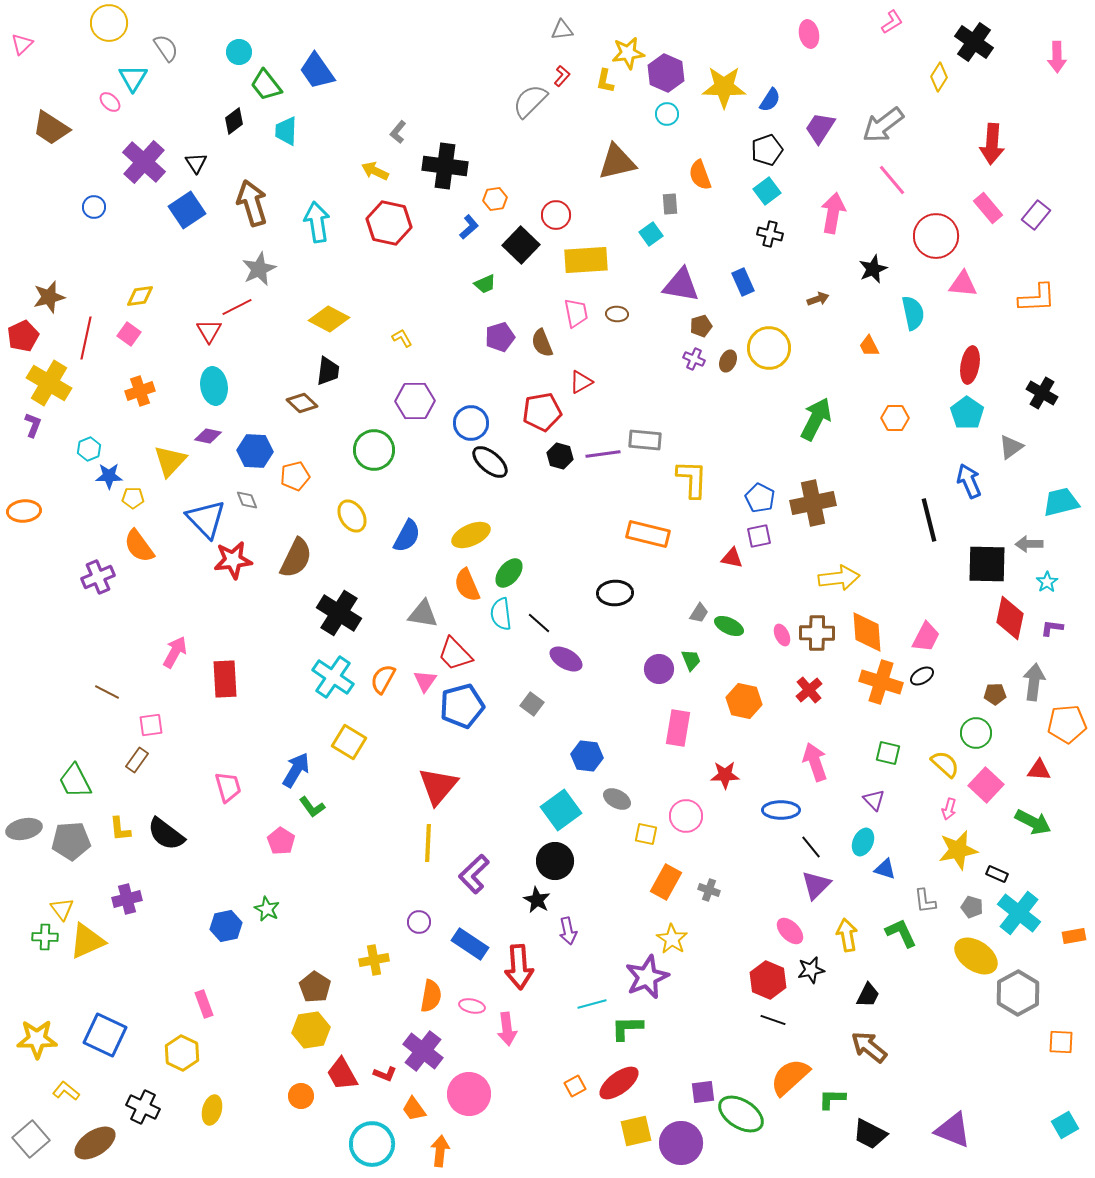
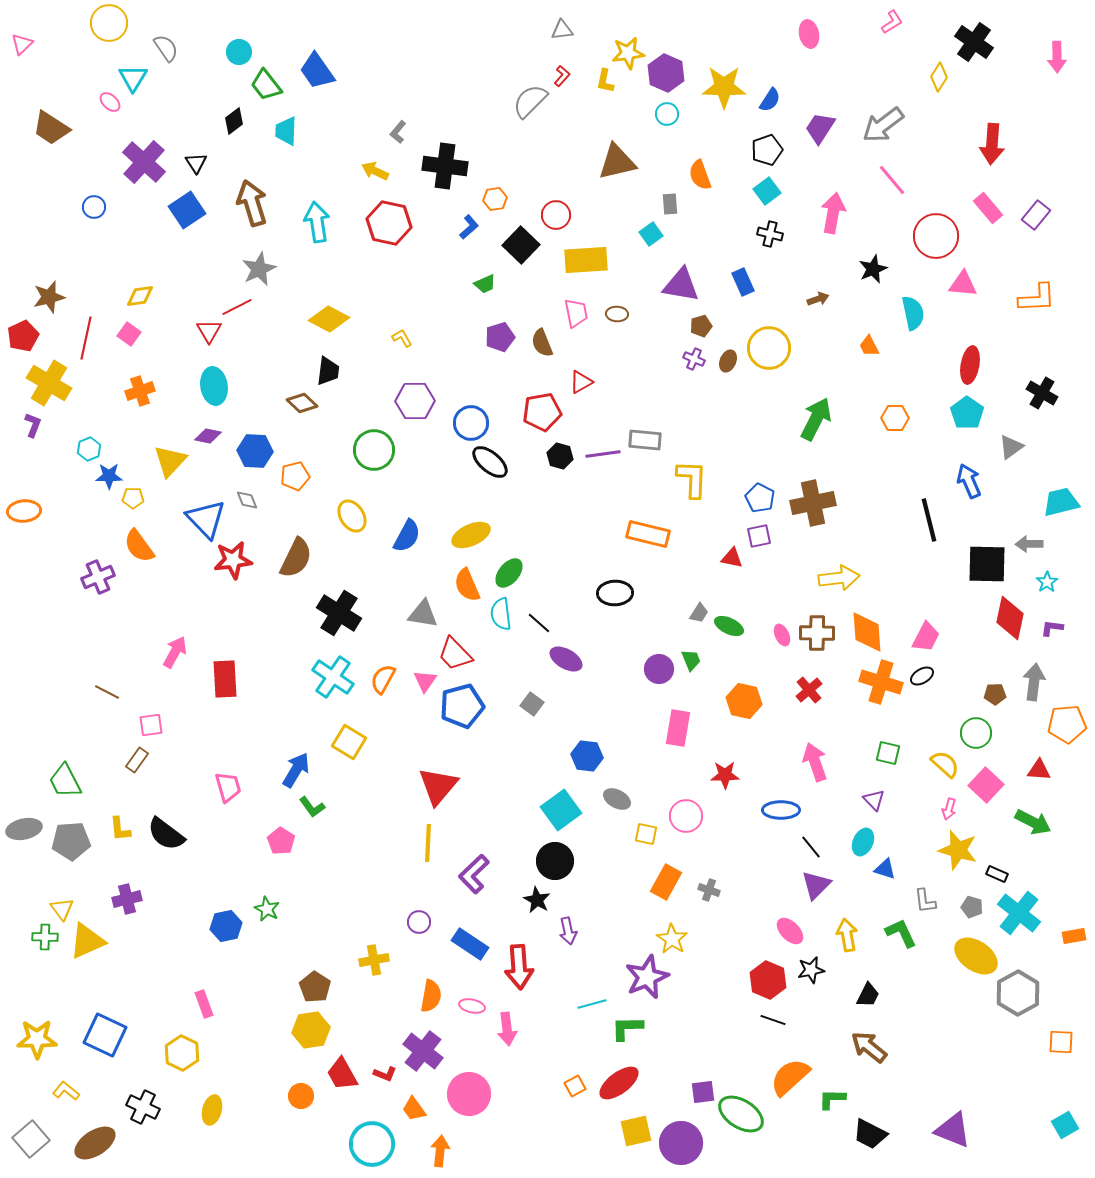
green trapezoid at (75, 781): moved 10 px left
yellow star at (958, 850): rotated 27 degrees clockwise
